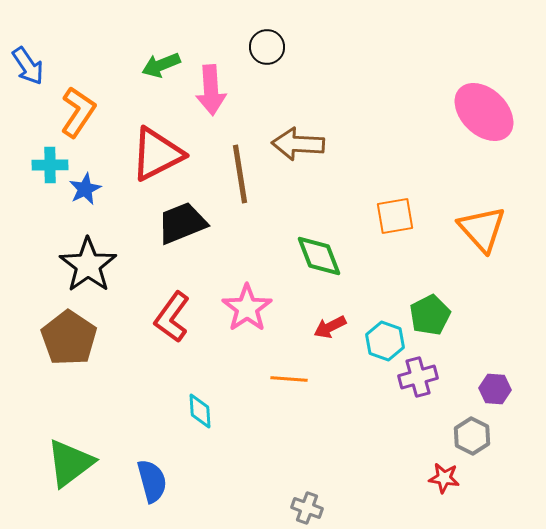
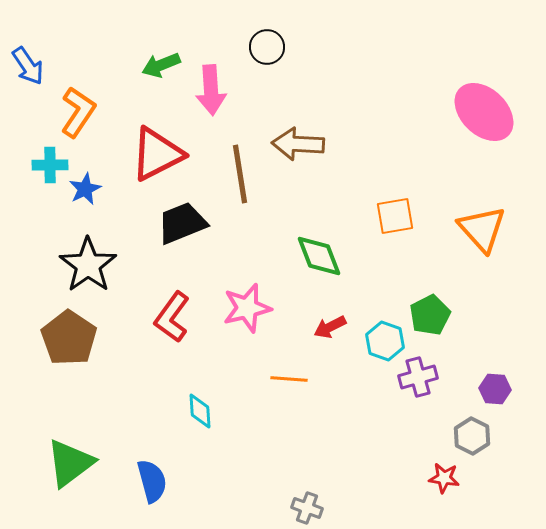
pink star: rotated 21 degrees clockwise
